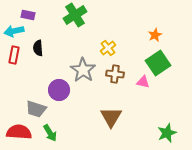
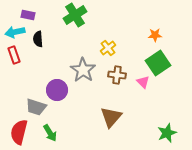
cyan arrow: moved 1 px right, 1 px down
orange star: rotated 24 degrees clockwise
black semicircle: moved 9 px up
red rectangle: rotated 30 degrees counterclockwise
brown cross: moved 2 px right, 1 px down
pink triangle: rotated 32 degrees clockwise
purple circle: moved 2 px left
gray trapezoid: moved 2 px up
brown triangle: rotated 10 degrees clockwise
red semicircle: rotated 80 degrees counterclockwise
